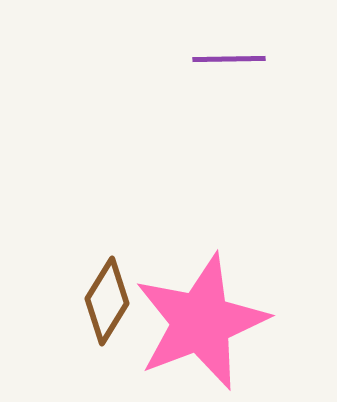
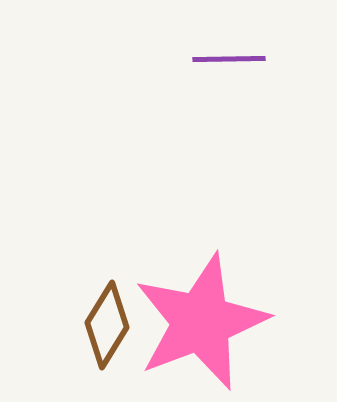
brown diamond: moved 24 px down
